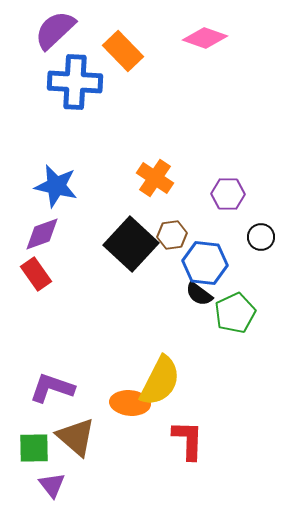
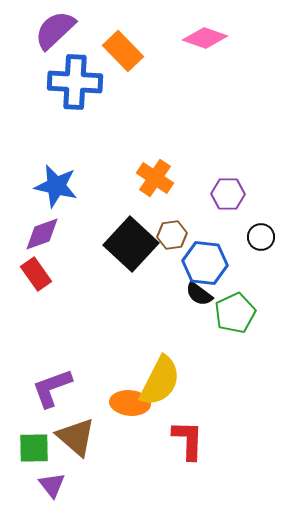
purple L-shape: rotated 39 degrees counterclockwise
